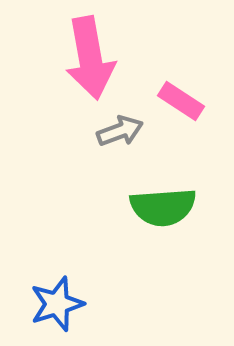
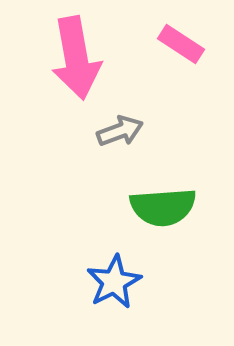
pink arrow: moved 14 px left
pink rectangle: moved 57 px up
blue star: moved 57 px right, 22 px up; rotated 10 degrees counterclockwise
